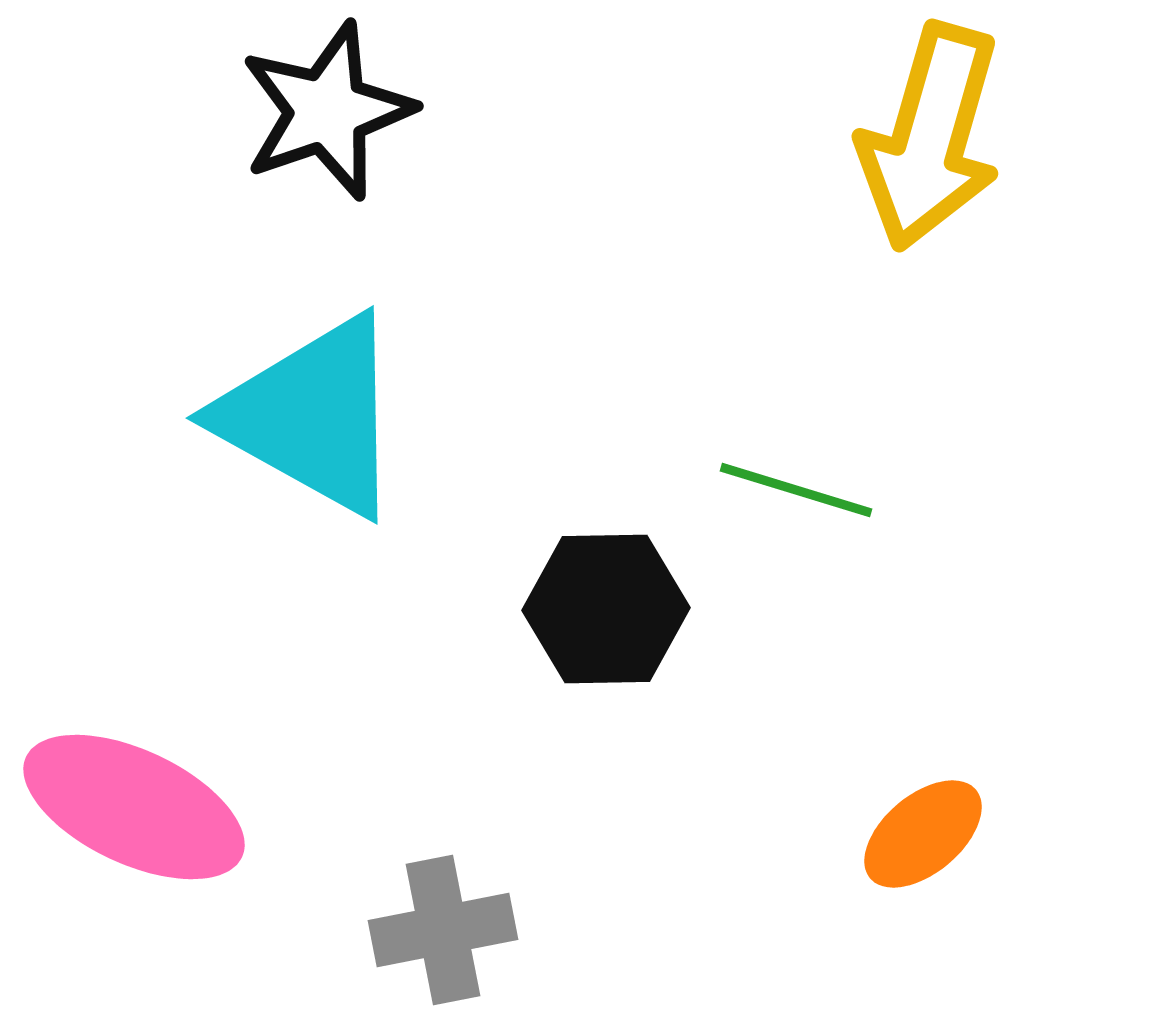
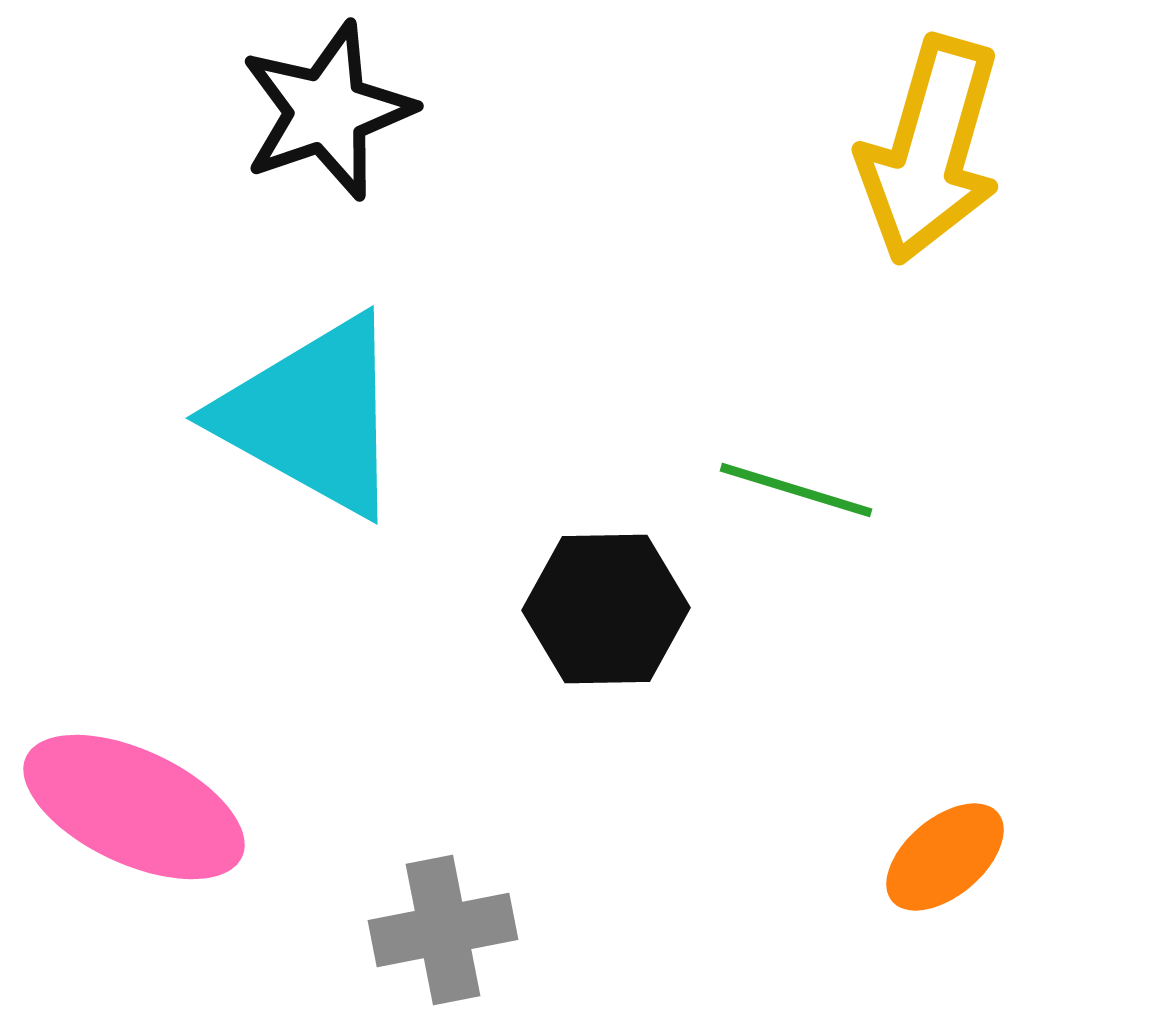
yellow arrow: moved 13 px down
orange ellipse: moved 22 px right, 23 px down
